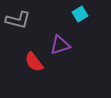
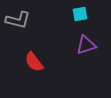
cyan square: rotated 21 degrees clockwise
purple triangle: moved 26 px right
